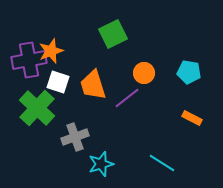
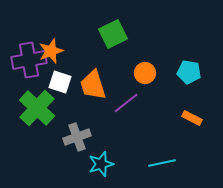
orange circle: moved 1 px right
white square: moved 2 px right
purple line: moved 1 px left, 5 px down
gray cross: moved 2 px right
cyan line: rotated 44 degrees counterclockwise
